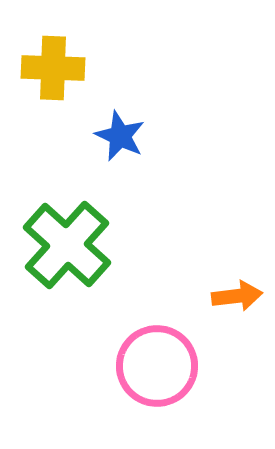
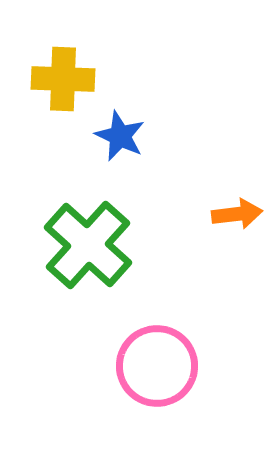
yellow cross: moved 10 px right, 11 px down
green cross: moved 21 px right
orange arrow: moved 82 px up
